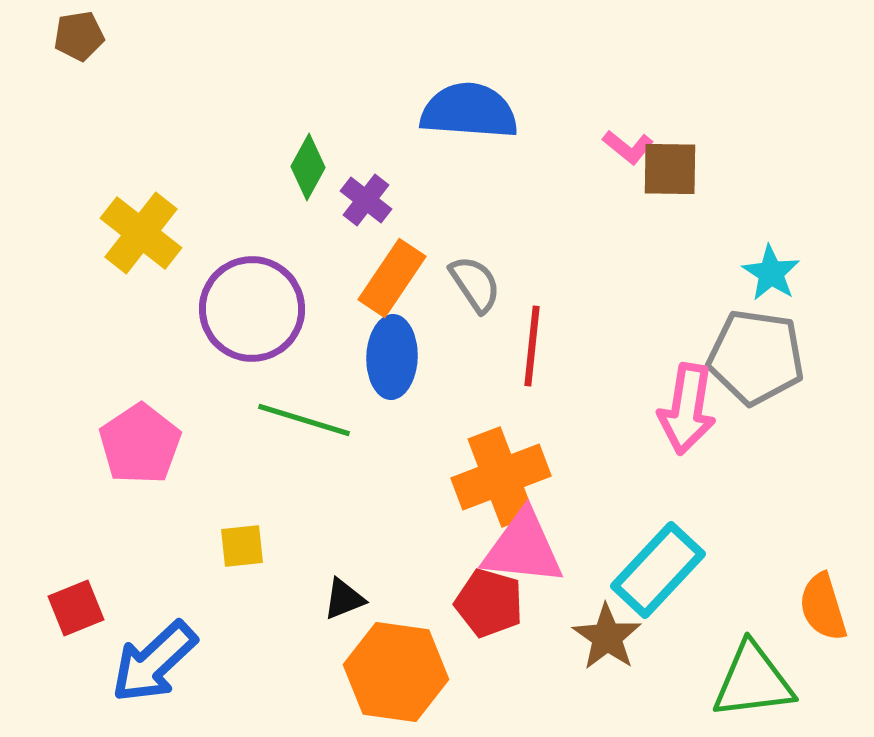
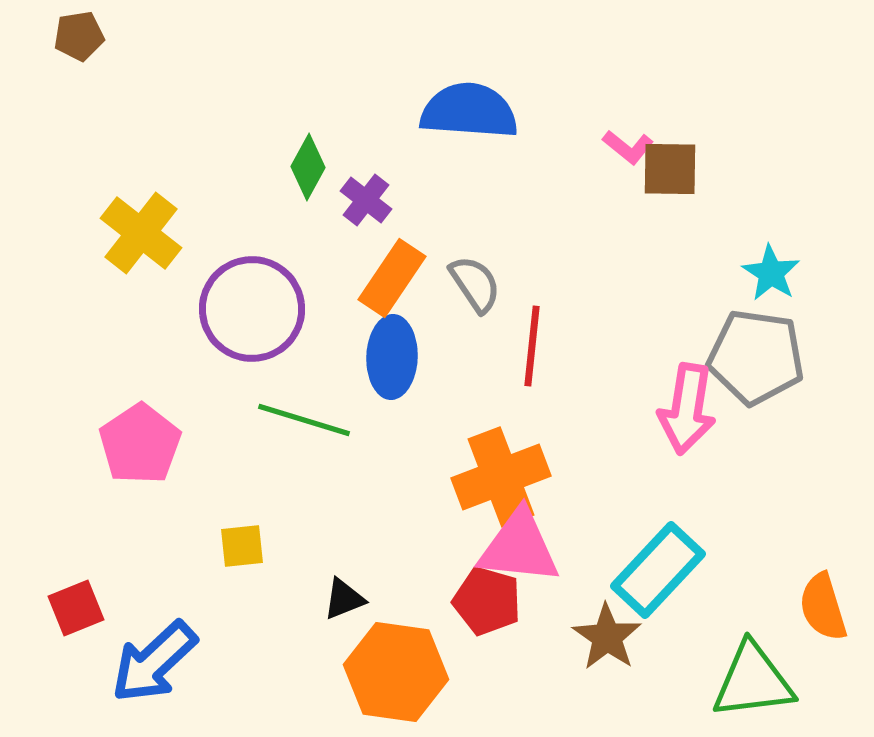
pink triangle: moved 4 px left, 1 px up
red pentagon: moved 2 px left, 2 px up
